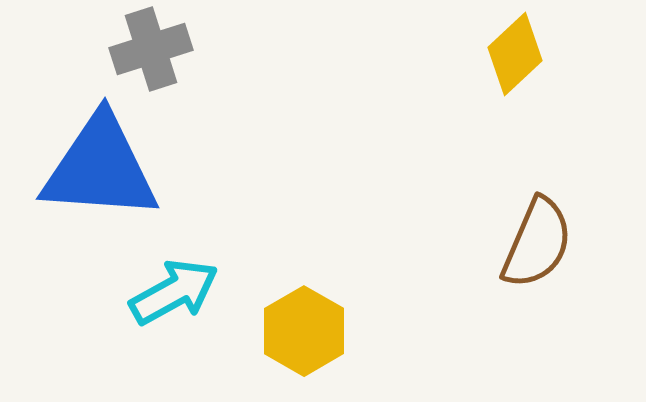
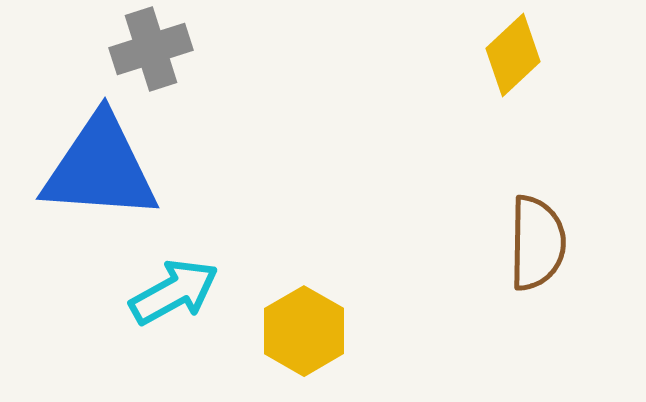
yellow diamond: moved 2 px left, 1 px down
brown semicircle: rotated 22 degrees counterclockwise
